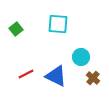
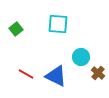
red line: rotated 56 degrees clockwise
brown cross: moved 5 px right, 5 px up
